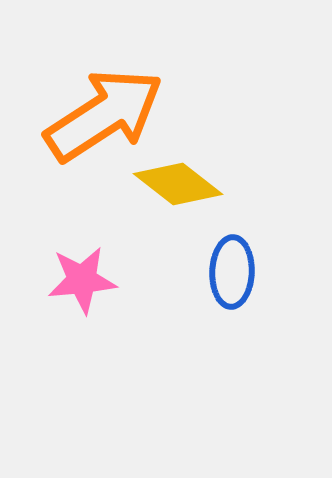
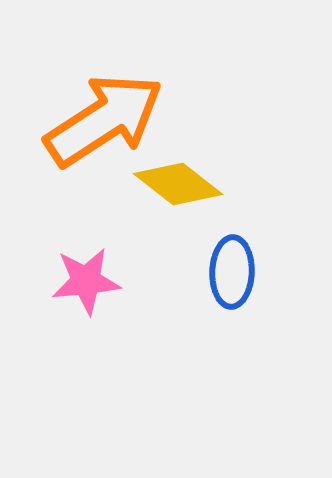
orange arrow: moved 5 px down
pink star: moved 4 px right, 1 px down
